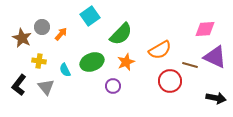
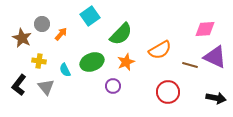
gray circle: moved 3 px up
red circle: moved 2 px left, 11 px down
